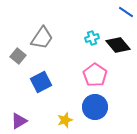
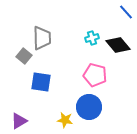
blue line: rotated 14 degrees clockwise
gray trapezoid: rotated 35 degrees counterclockwise
gray square: moved 6 px right
pink pentagon: rotated 20 degrees counterclockwise
blue square: rotated 35 degrees clockwise
blue circle: moved 6 px left
yellow star: rotated 28 degrees clockwise
